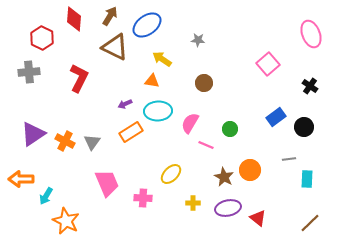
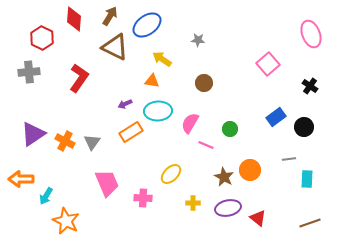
red L-shape: rotated 8 degrees clockwise
brown line: rotated 25 degrees clockwise
